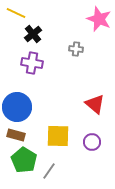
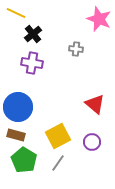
blue circle: moved 1 px right
yellow square: rotated 30 degrees counterclockwise
gray line: moved 9 px right, 8 px up
